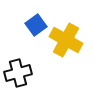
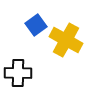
black cross: rotated 16 degrees clockwise
